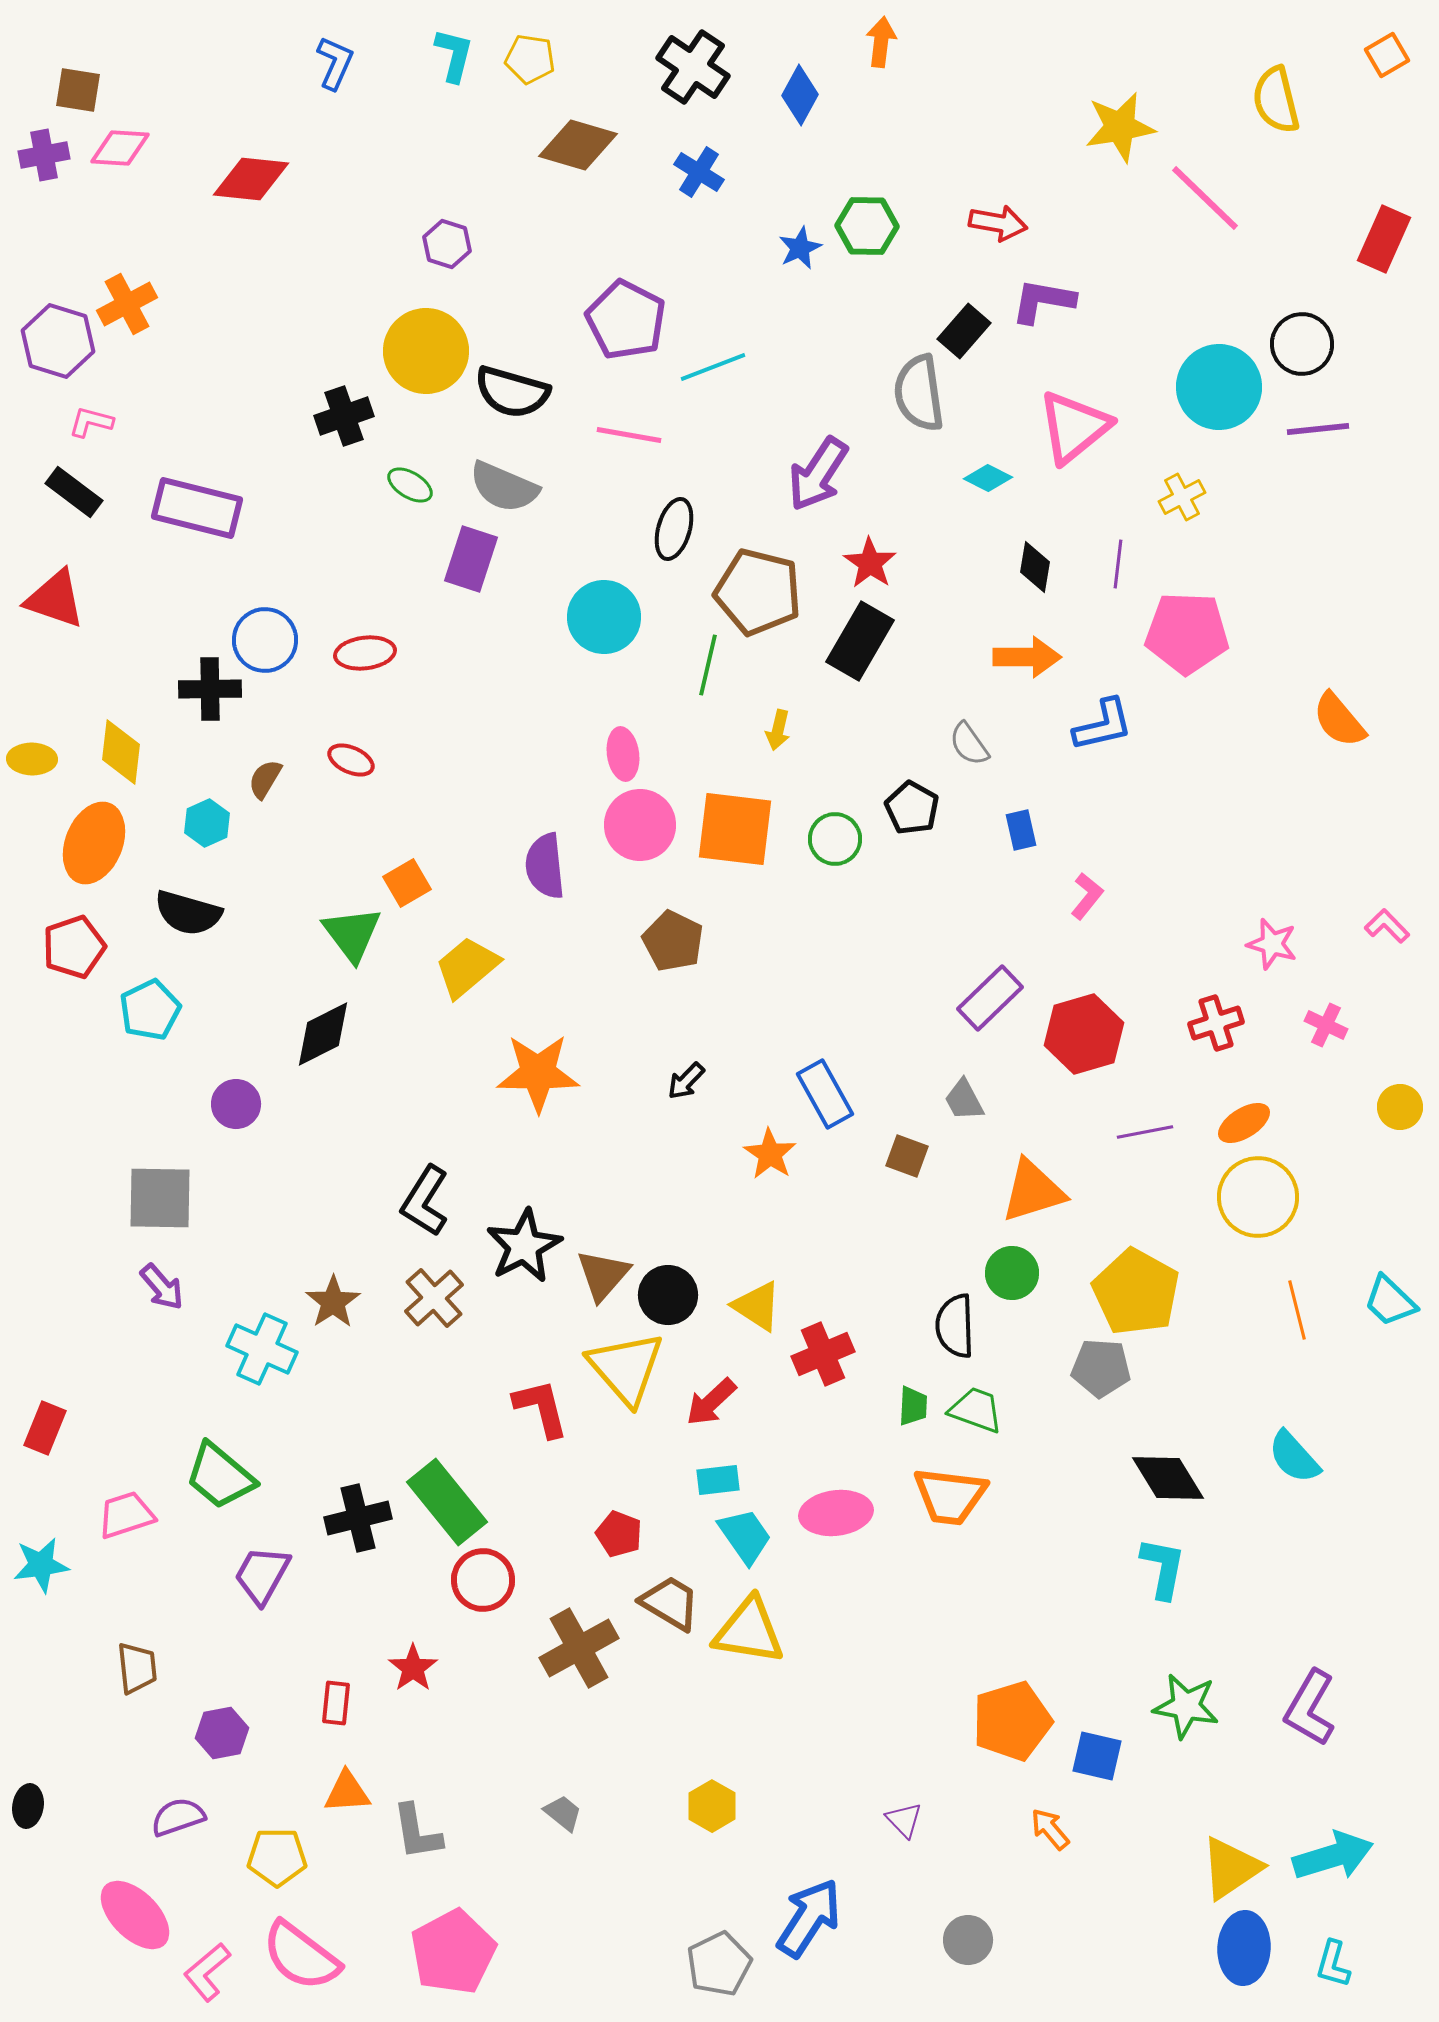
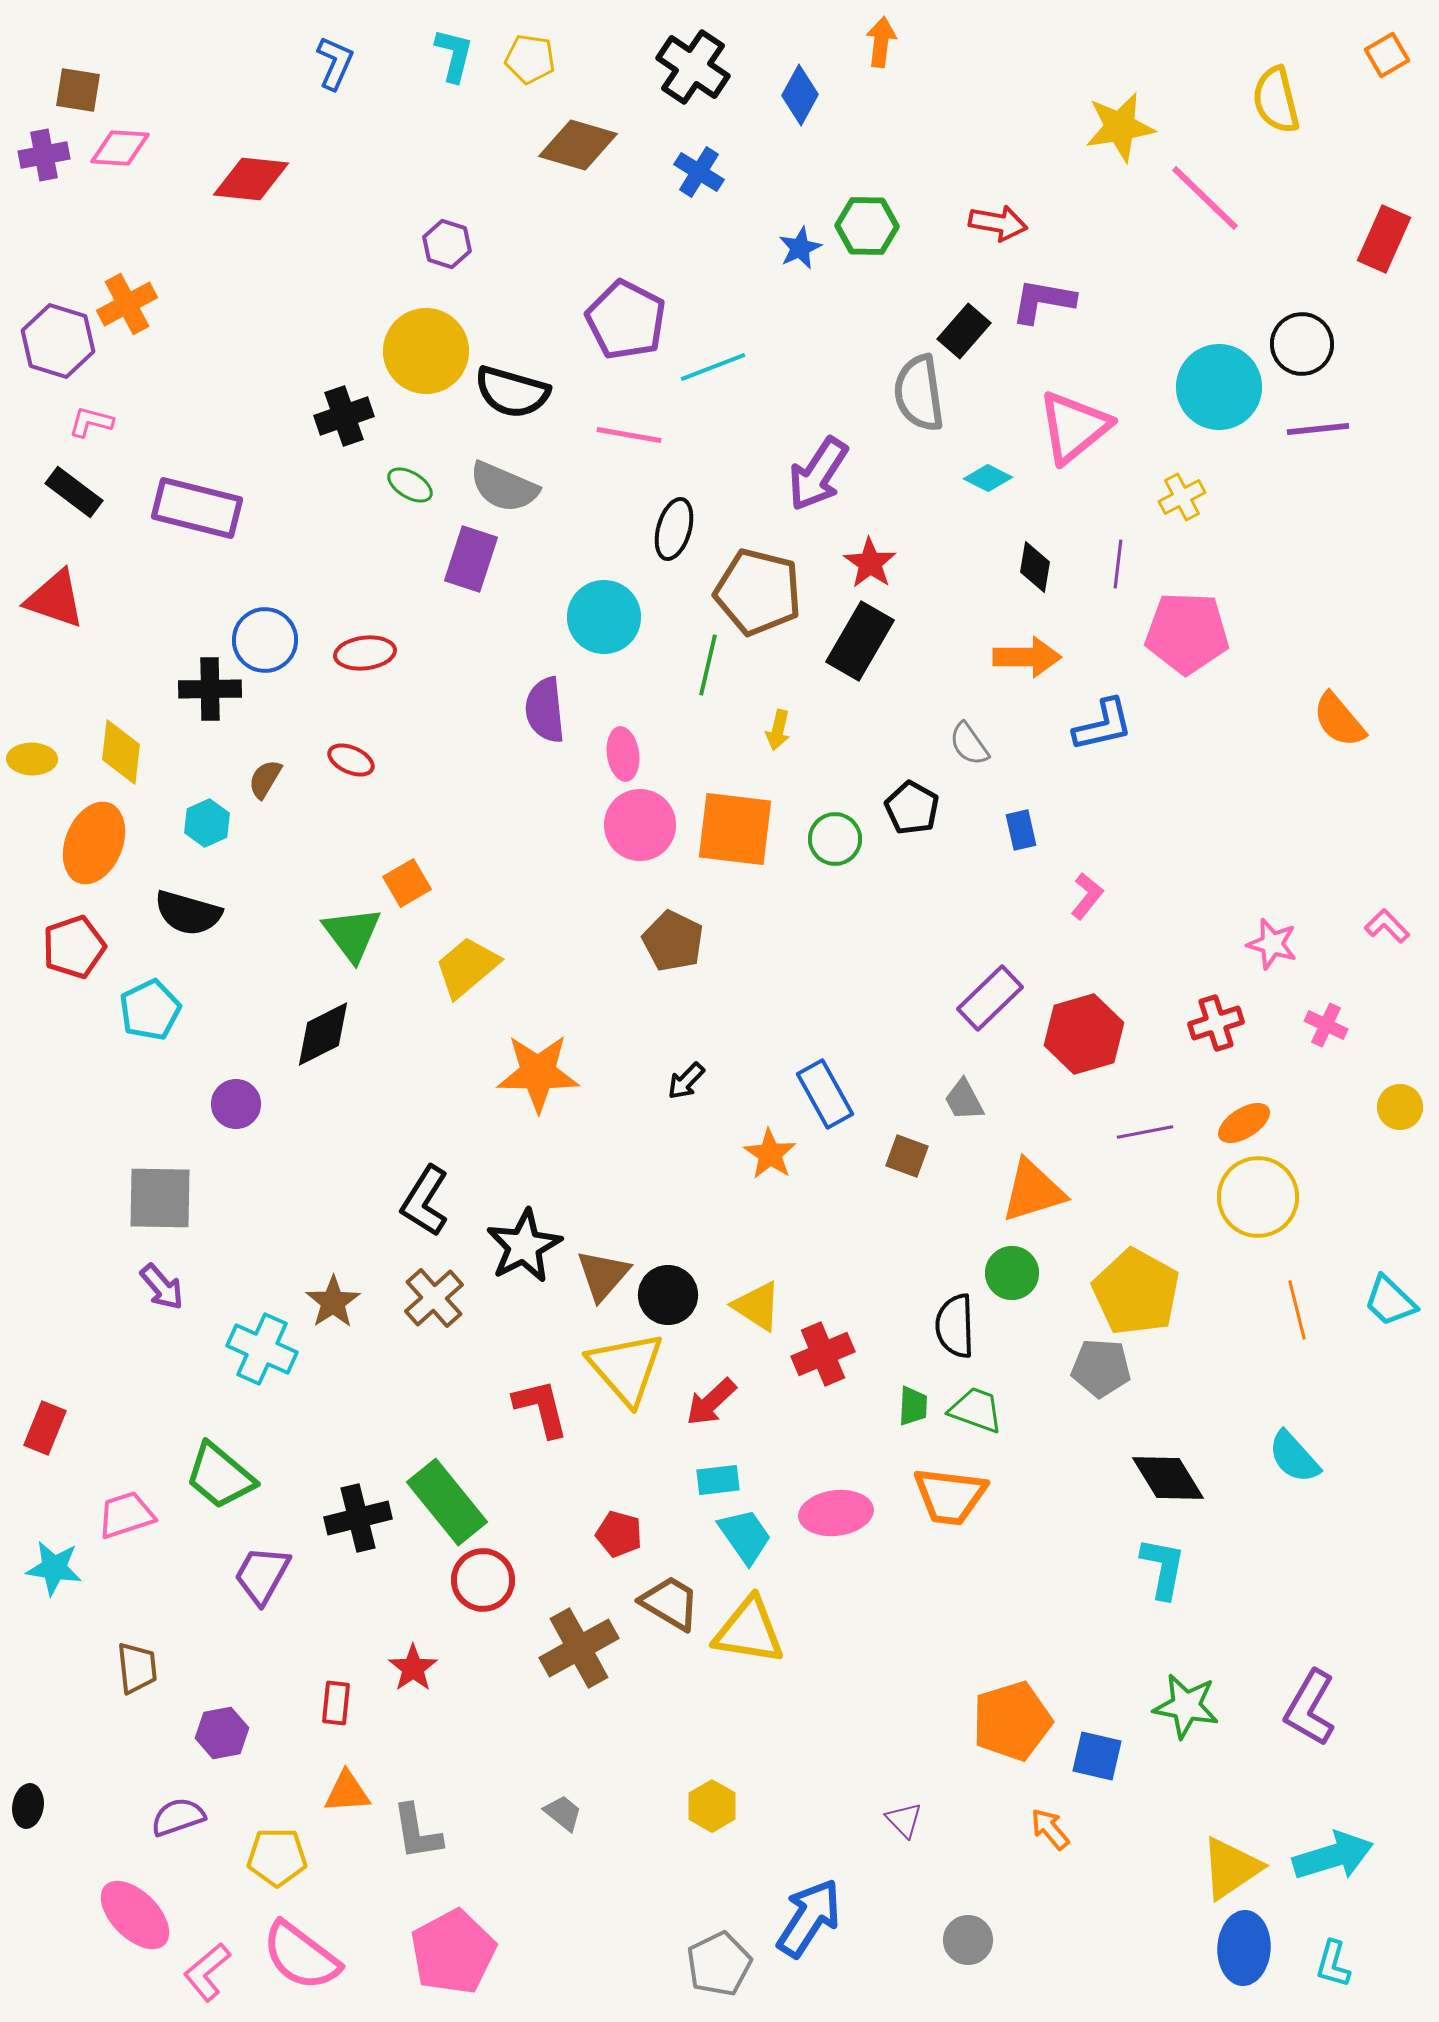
purple semicircle at (545, 866): moved 156 px up
red pentagon at (619, 1534): rotated 6 degrees counterclockwise
cyan star at (41, 1565): moved 13 px right, 3 px down; rotated 16 degrees clockwise
